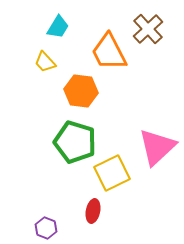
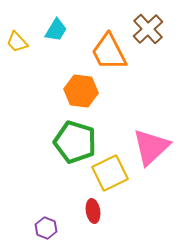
cyan trapezoid: moved 2 px left, 3 px down
yellow trapezoid: moved 28 px left, 20 px up
pink triangle: moved 6 px left
yellow square: moved 2 px left
red ellipse: rotated 20 degrees counterclockwise
